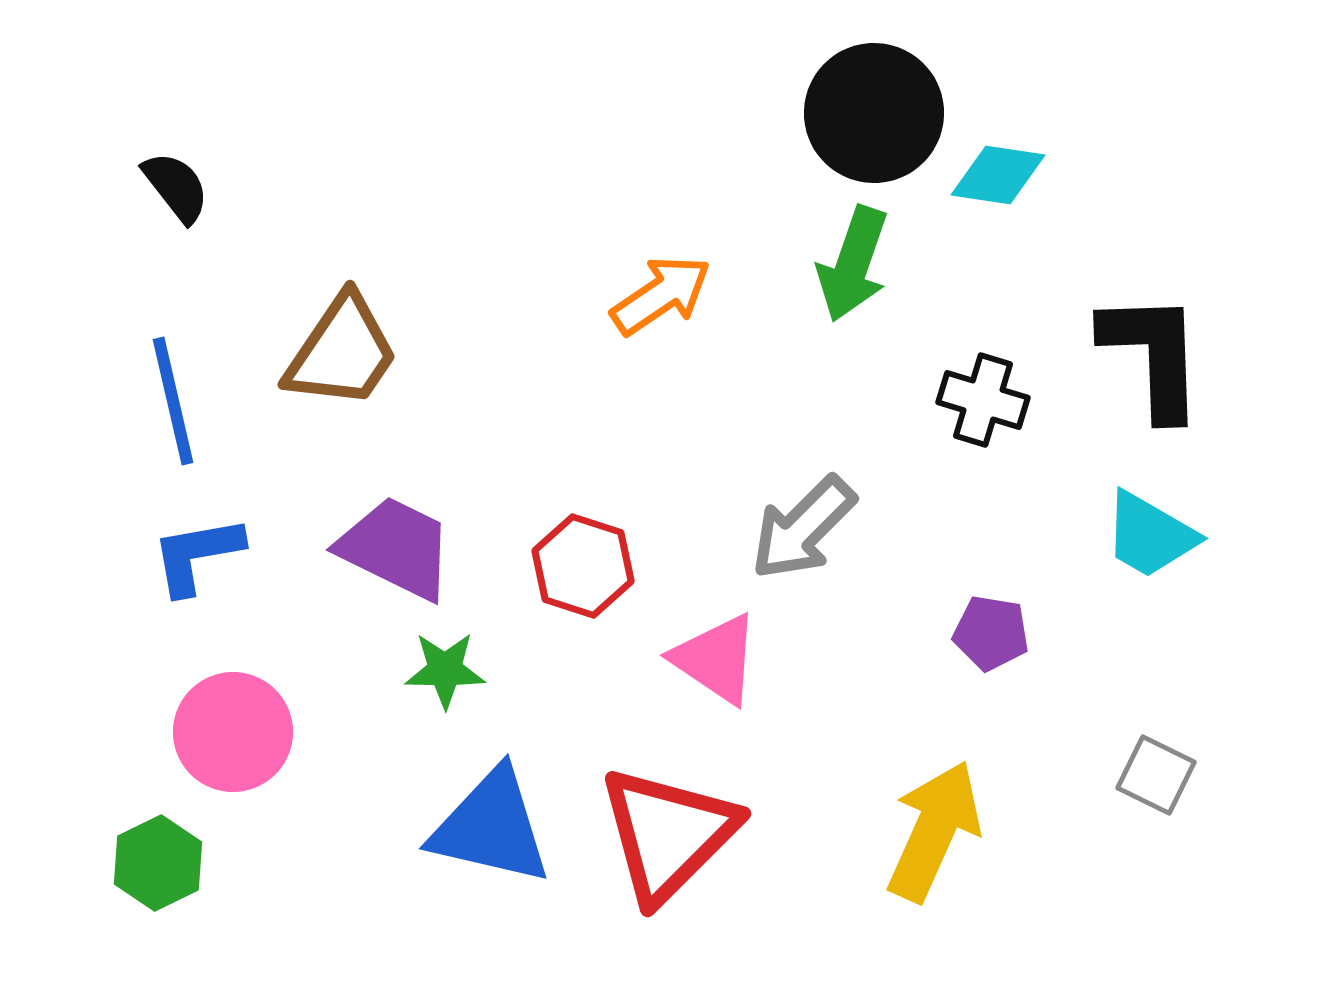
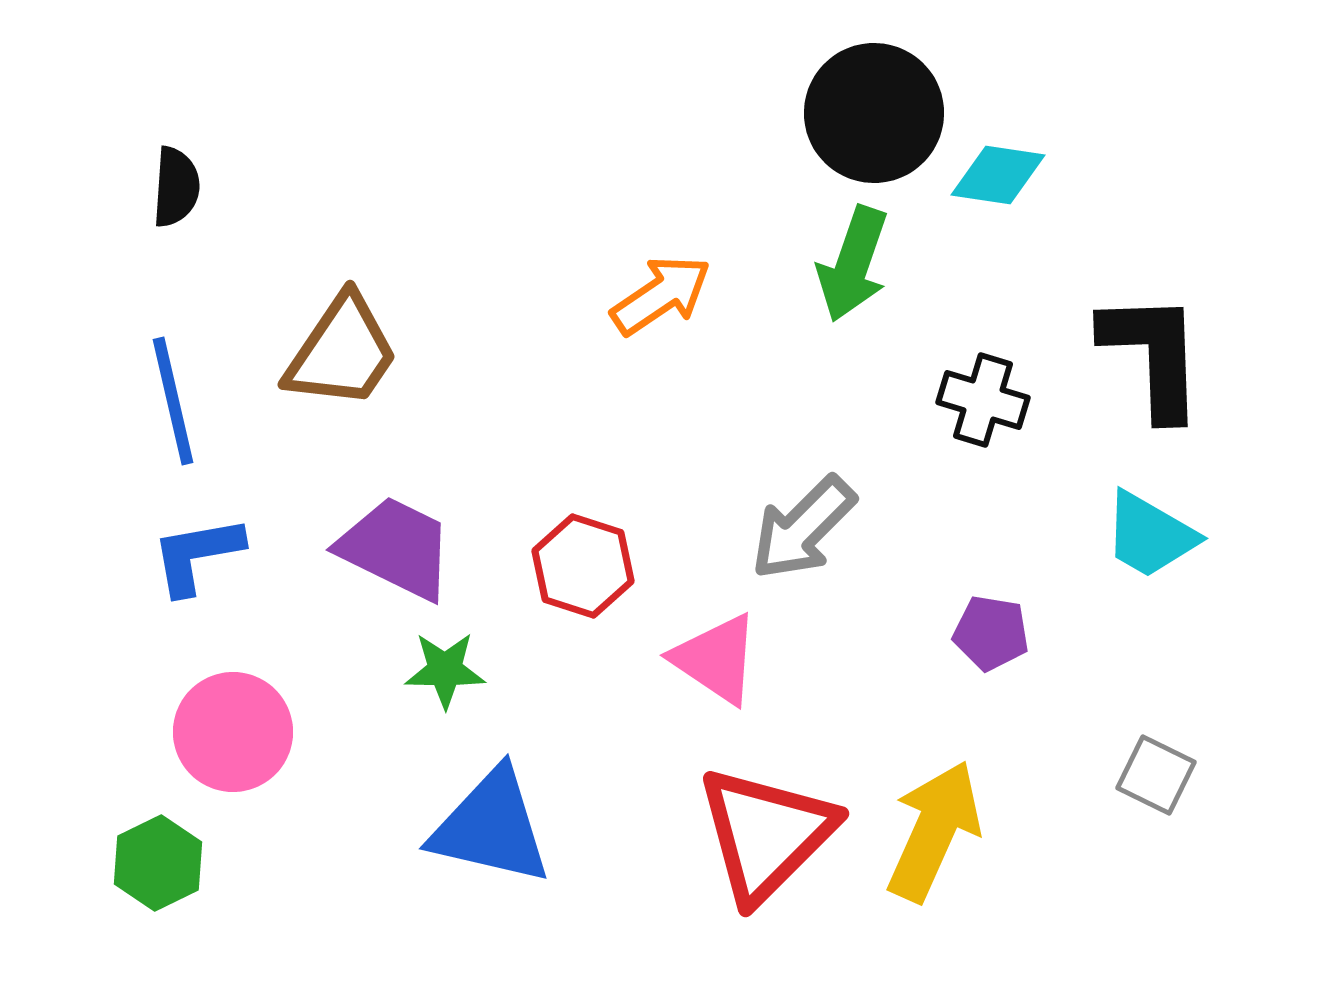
black semicircle: rotated 42 degrees clockwise
red triangle: moved 98 px right
